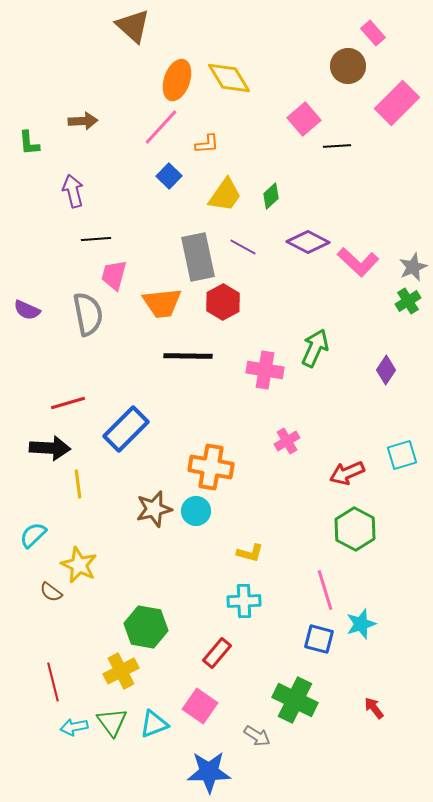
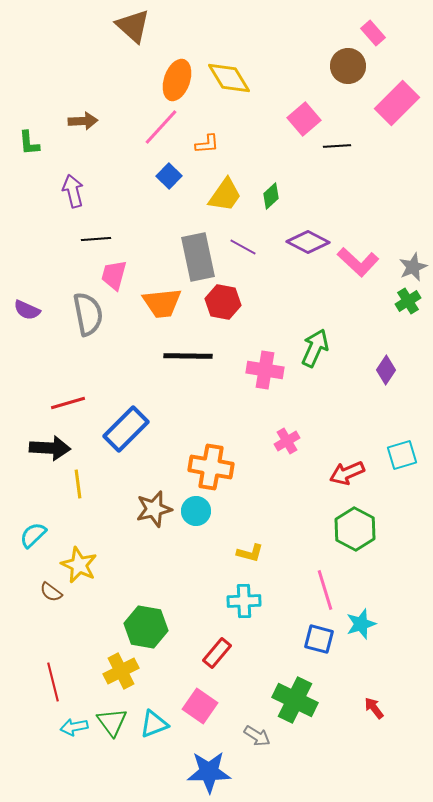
red hexagon at (223, 302): rotated 20 degrees counterclockwise
